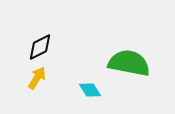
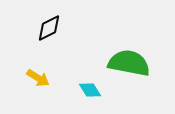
black diamond: moved 9 px right, 19 px up
yellow arrow: moved 1 px right; rotated 90 degrees clockwise
